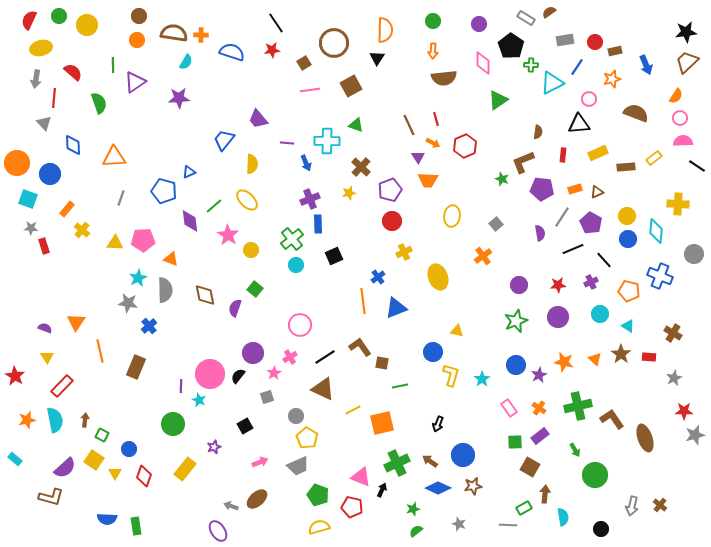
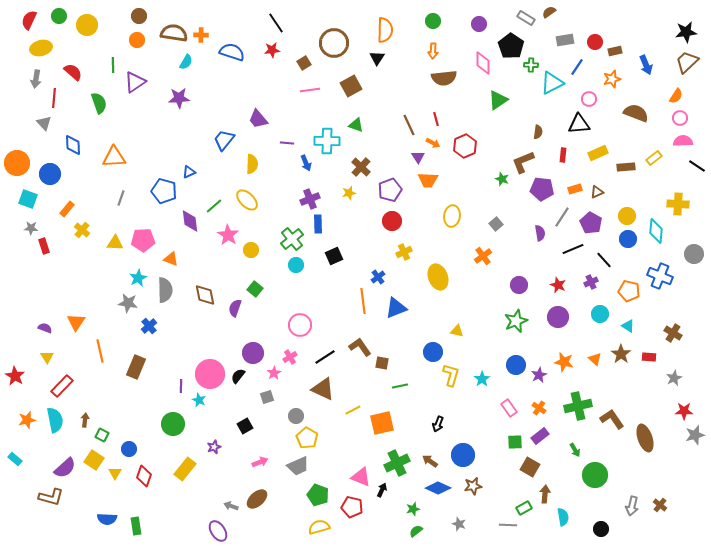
red star at (558, 285): rotated 28 degrees clockwise
